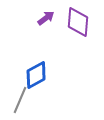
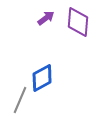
blue diamond: moved 6 px right, 3 px down
